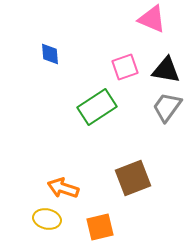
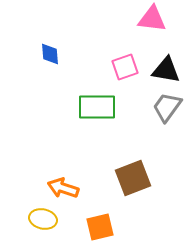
pink triangle: rotated 16 degrees counterclockwise
green rectangle: rotated 33 degrees clockwise
yellow ellipse: moved 4 px left
